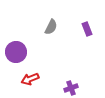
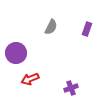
purple rectangle: rotated 40 degrees clockwise
purple circle: moved 1 px down
